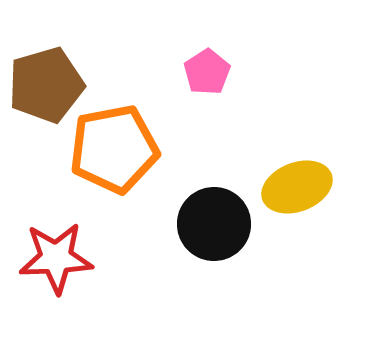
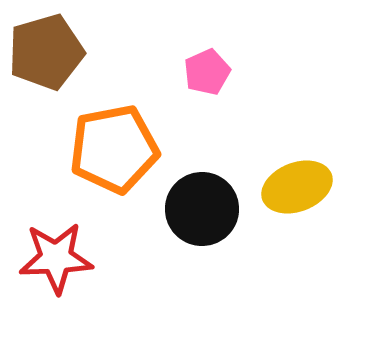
pink pentagon: rotated 9 degrees clockwise
brown pentagon: moved 33 px up
black circle: moved 12 px left, 15 px up
